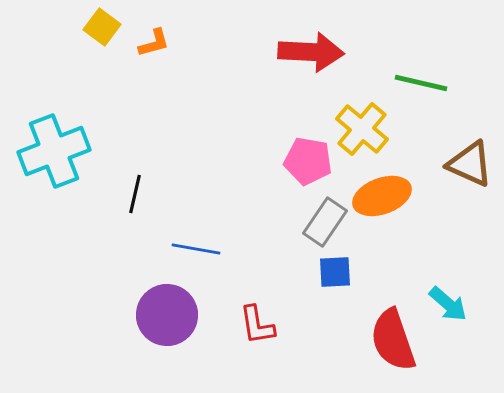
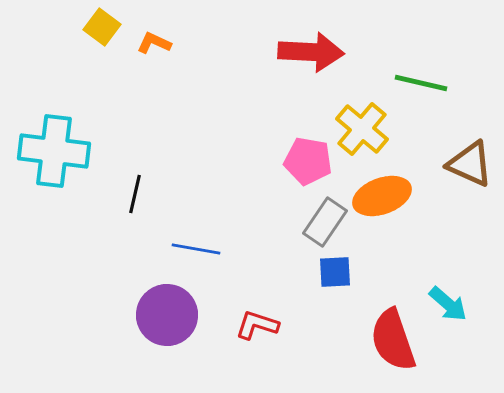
orange L-shape: rotated 140 degrees counterclockwise
cyan cross: rotated 28 degrees clockwise
red L-shape: rotated 117 degrees clockwise
